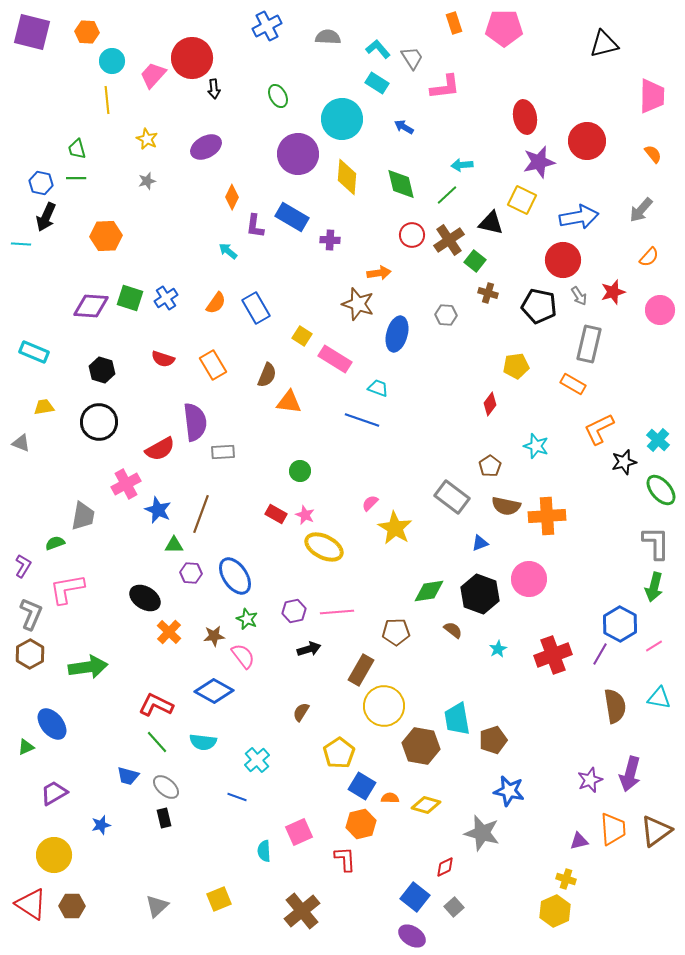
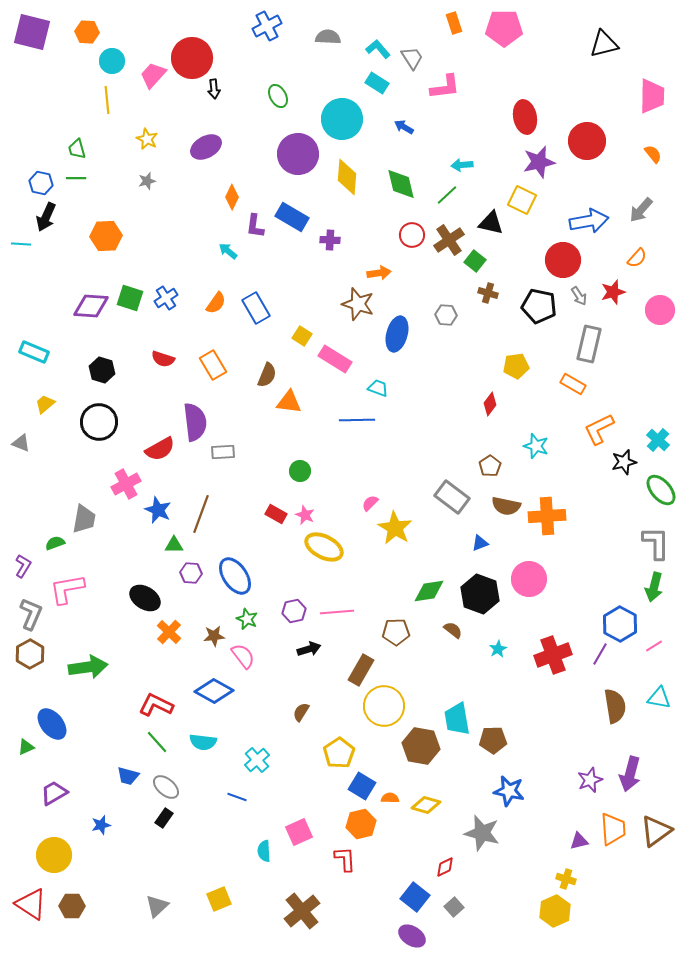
blue arrow at (579, 217): moved 10 px right, 4 px down
orange semicircle at (649, 257): moved 12 px left, 1 px down
yellow trapezoid at (44, 407): moved 1 px right, 3 px up; rotated 30 degrees counterclockwise
blue line at (362, 420): moved 5 px left; rotated 20 degrees counterclockwise
gray trapezoid at (83, 516): moved 1 px right, 3 px down
brown pentagon at (493, 740): rotated 16 degrees clockwise
black rectangle at (164, 818): rotated 48 degrees clockwise
